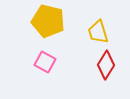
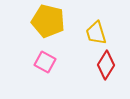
yellow trapezoid: moved 2 px left, 1 px down
